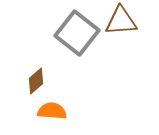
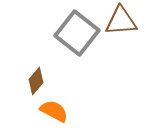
brown diamond: rotated 8 degrees counterclockwise
orange semicircle: moved 2 px right; rotated 24 degrees clockwise
